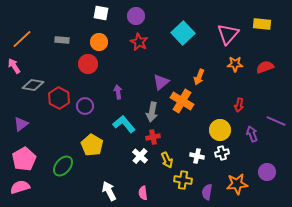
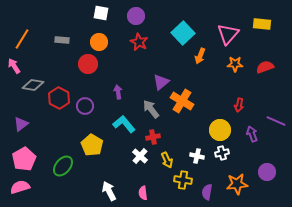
orange line at (22, 39): rotated 15 degrees counterclockwise
orange arrow at (199, 77): moved 1 px right, 21 px up
gray arrow at (152, 112): moved 1 px left, 3 px up; rotated 132 degrees clockwise
